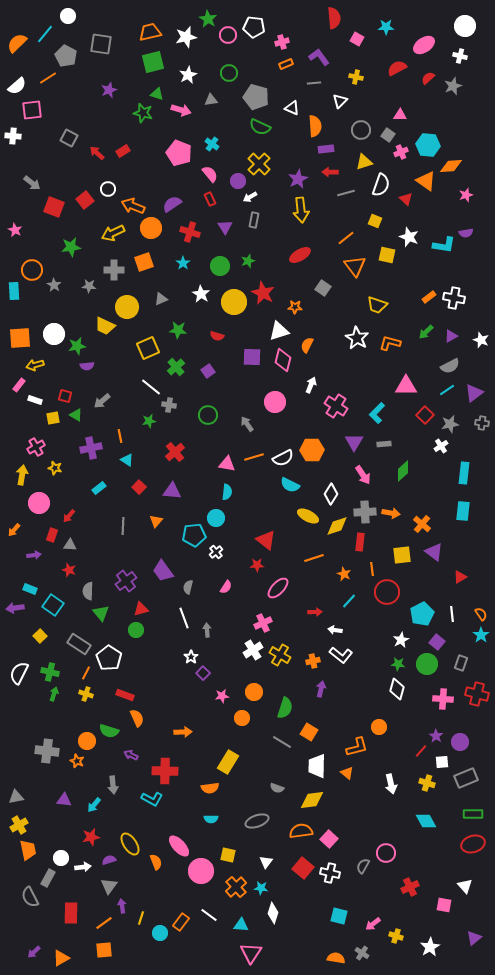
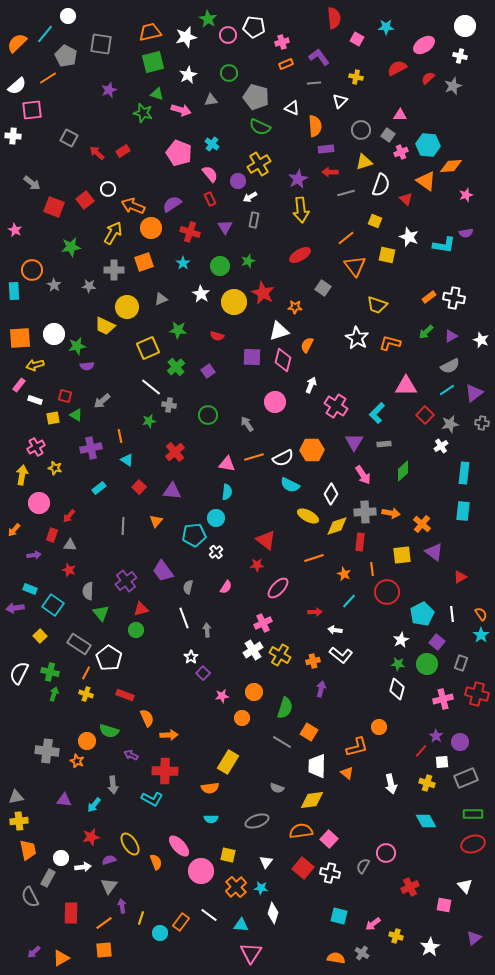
yellow cross at (259, 164): rotated 15 degrees clockwise
yellow arrow at (113, 233): rotated 145 degrees clockwise
pink cross at (443, 699): rotated 18 degrees counterclockwise
orange semicircle at (137, 718): moved 10 px right
orange arrow at (183, 732): moved 14 px left, 3 px down
yellow cross at (19, 825): moved 4 px up; rotated 24 degrees clockwise
